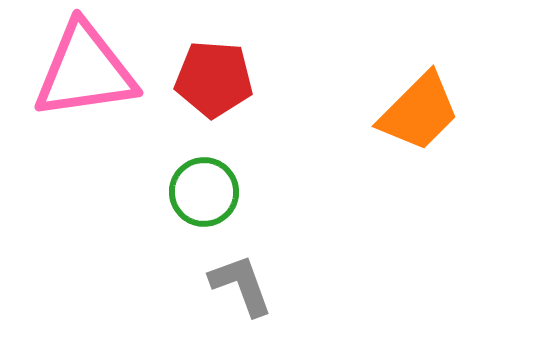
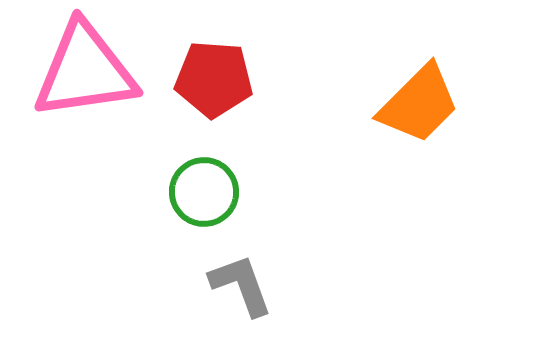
orange trapezoid: moved 8 px up
